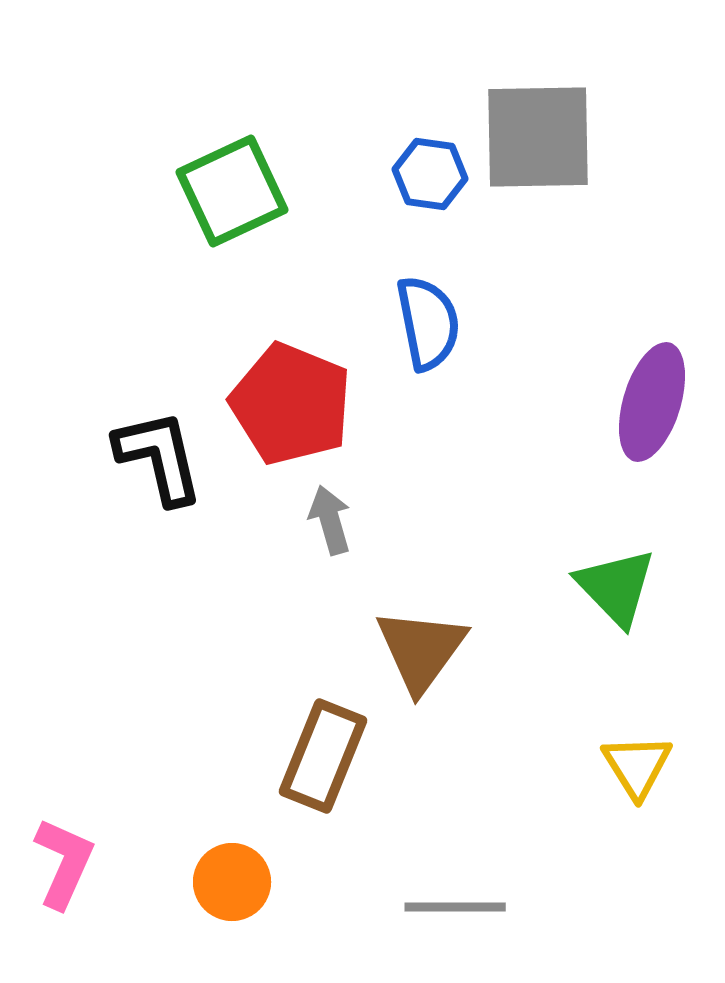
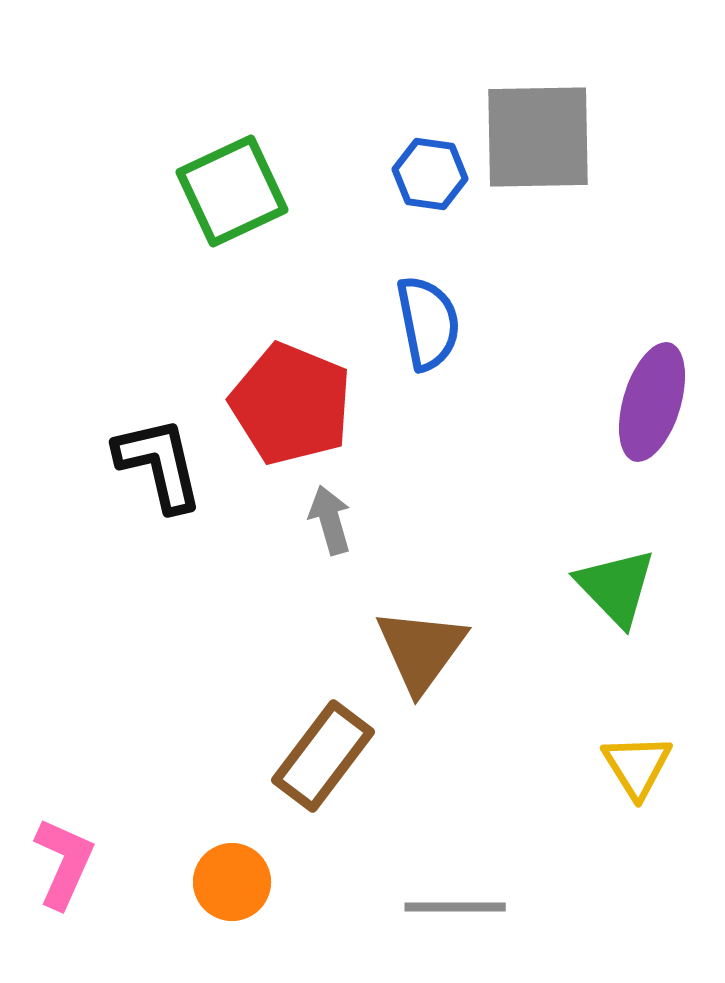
black L-shape: moved 7 px down
brown rectangle: rotated 15 degrees clockwise
